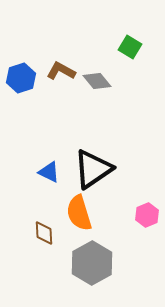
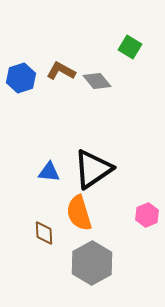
blue triangle: rotated 20 degrees counterclockwise
